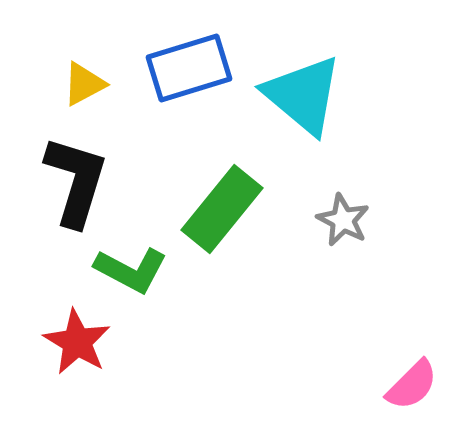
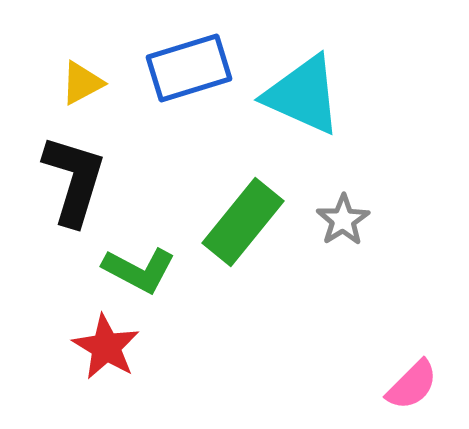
yellow triangle: moved 2 px left, 1 px up
cyan triangle: rotated 16 degrees counterclockwise
black L-shape: moved 2 px left, 1 px up
green rectangle: moved 21 px right, 13 px down
gray star: rotated 12 degrees clockwise
green L-shape: moved 8 px right
red star: moved 29 px right, 5 px down
